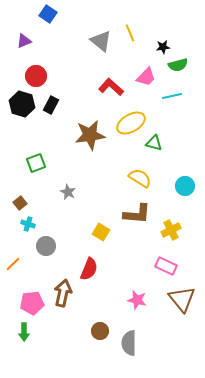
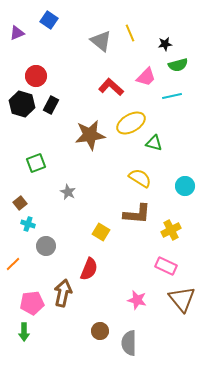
blue square: moved 1 px right, 6 px down
purple triangle: moved 7 px left, 8 px up
black star: moved 2 px right, 3 px up
